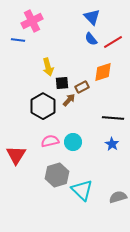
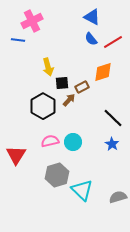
blue triangle: rotated 18 degrees counterclockwise
black line: rotated 40 degrees clockwise
